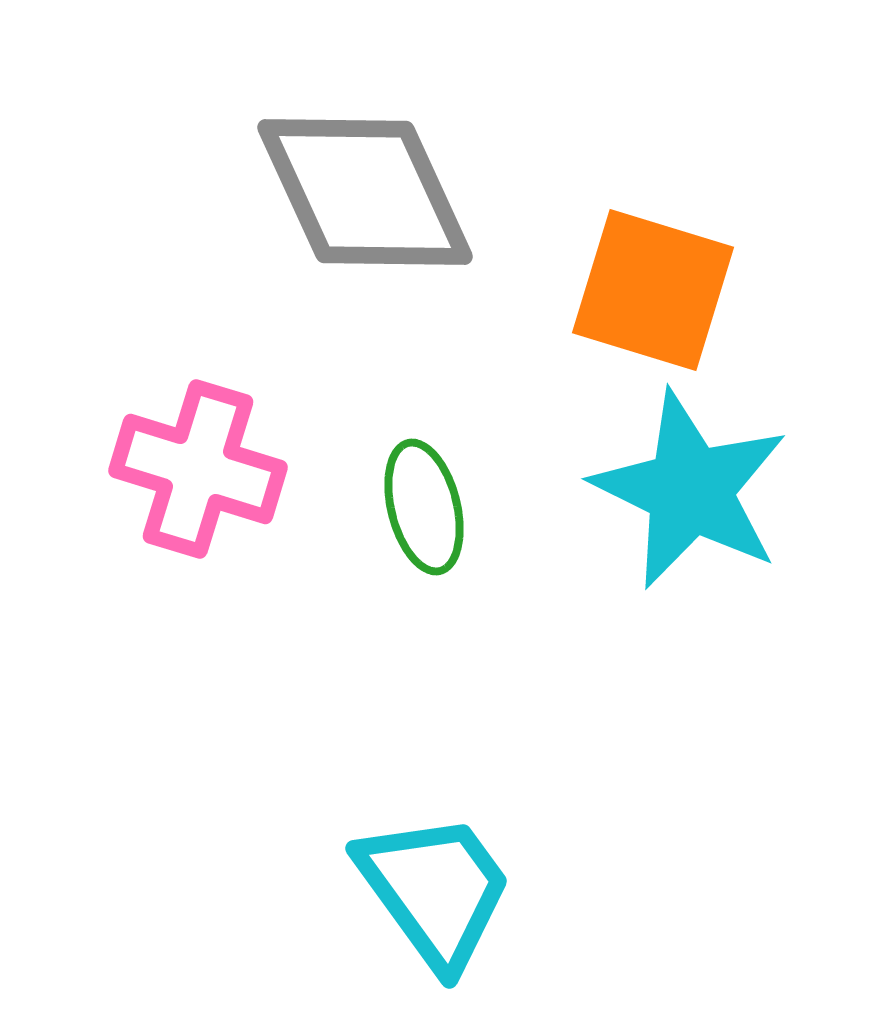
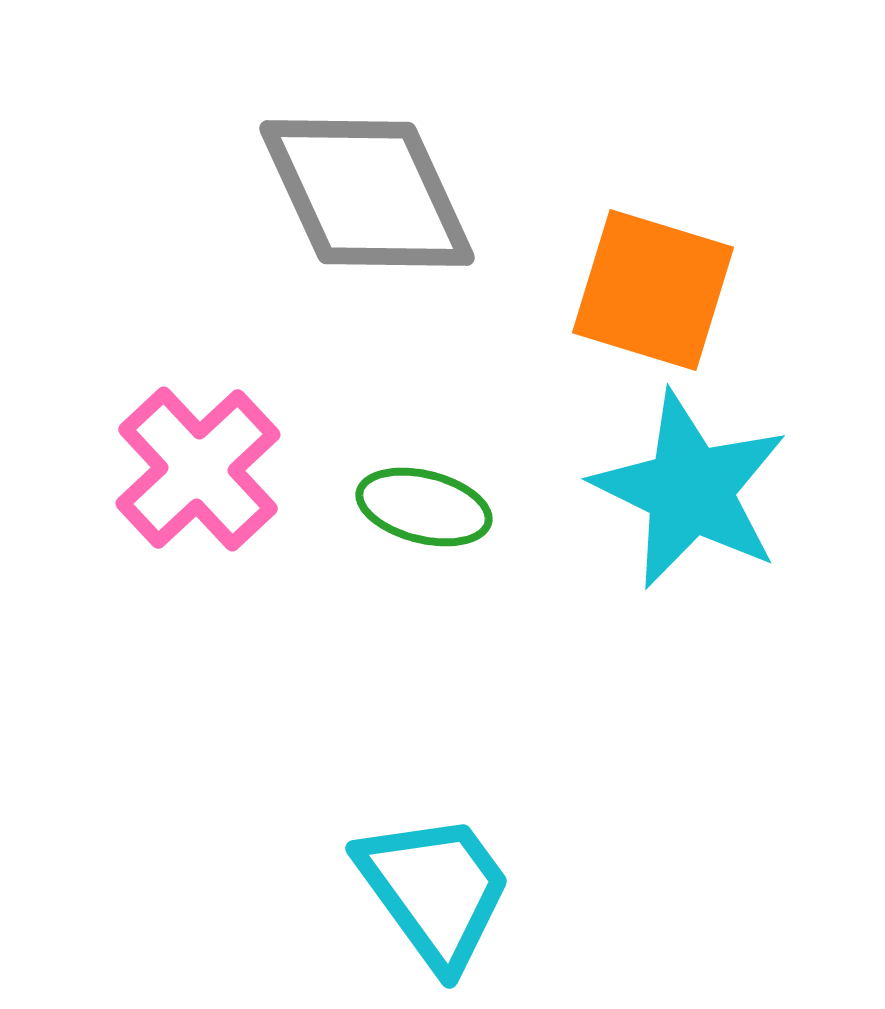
gray diamond: moved 2 px right, 1 px down
pink cross: rotated 30 degrees clockwise
green ellipse: rotated 62 degrees counterclockwise
